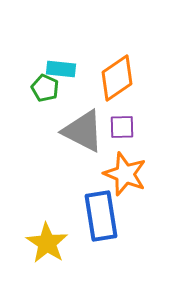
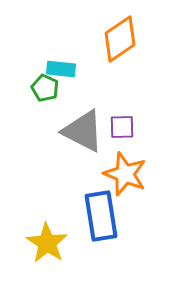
orange diamond: moved 3 px right, 39 px up
